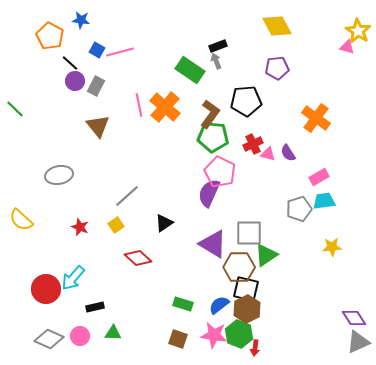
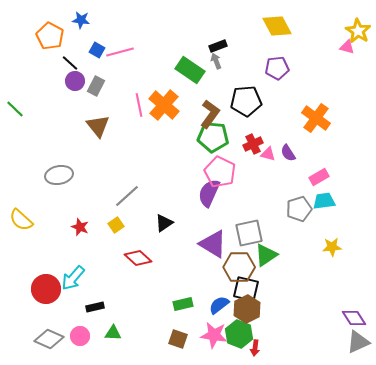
orange cross at (165, 107): moved 1 px left, 2 px up
gray square at (249, 233): rotated 12 degrees counterclockwise
green rectangle at (183, 304): rotated 30 degrees counterclockwise
